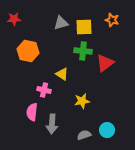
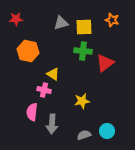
red star: moved 2 px right
yellow triangle: moved 9 px left
cyan circle: moved 1 px down
